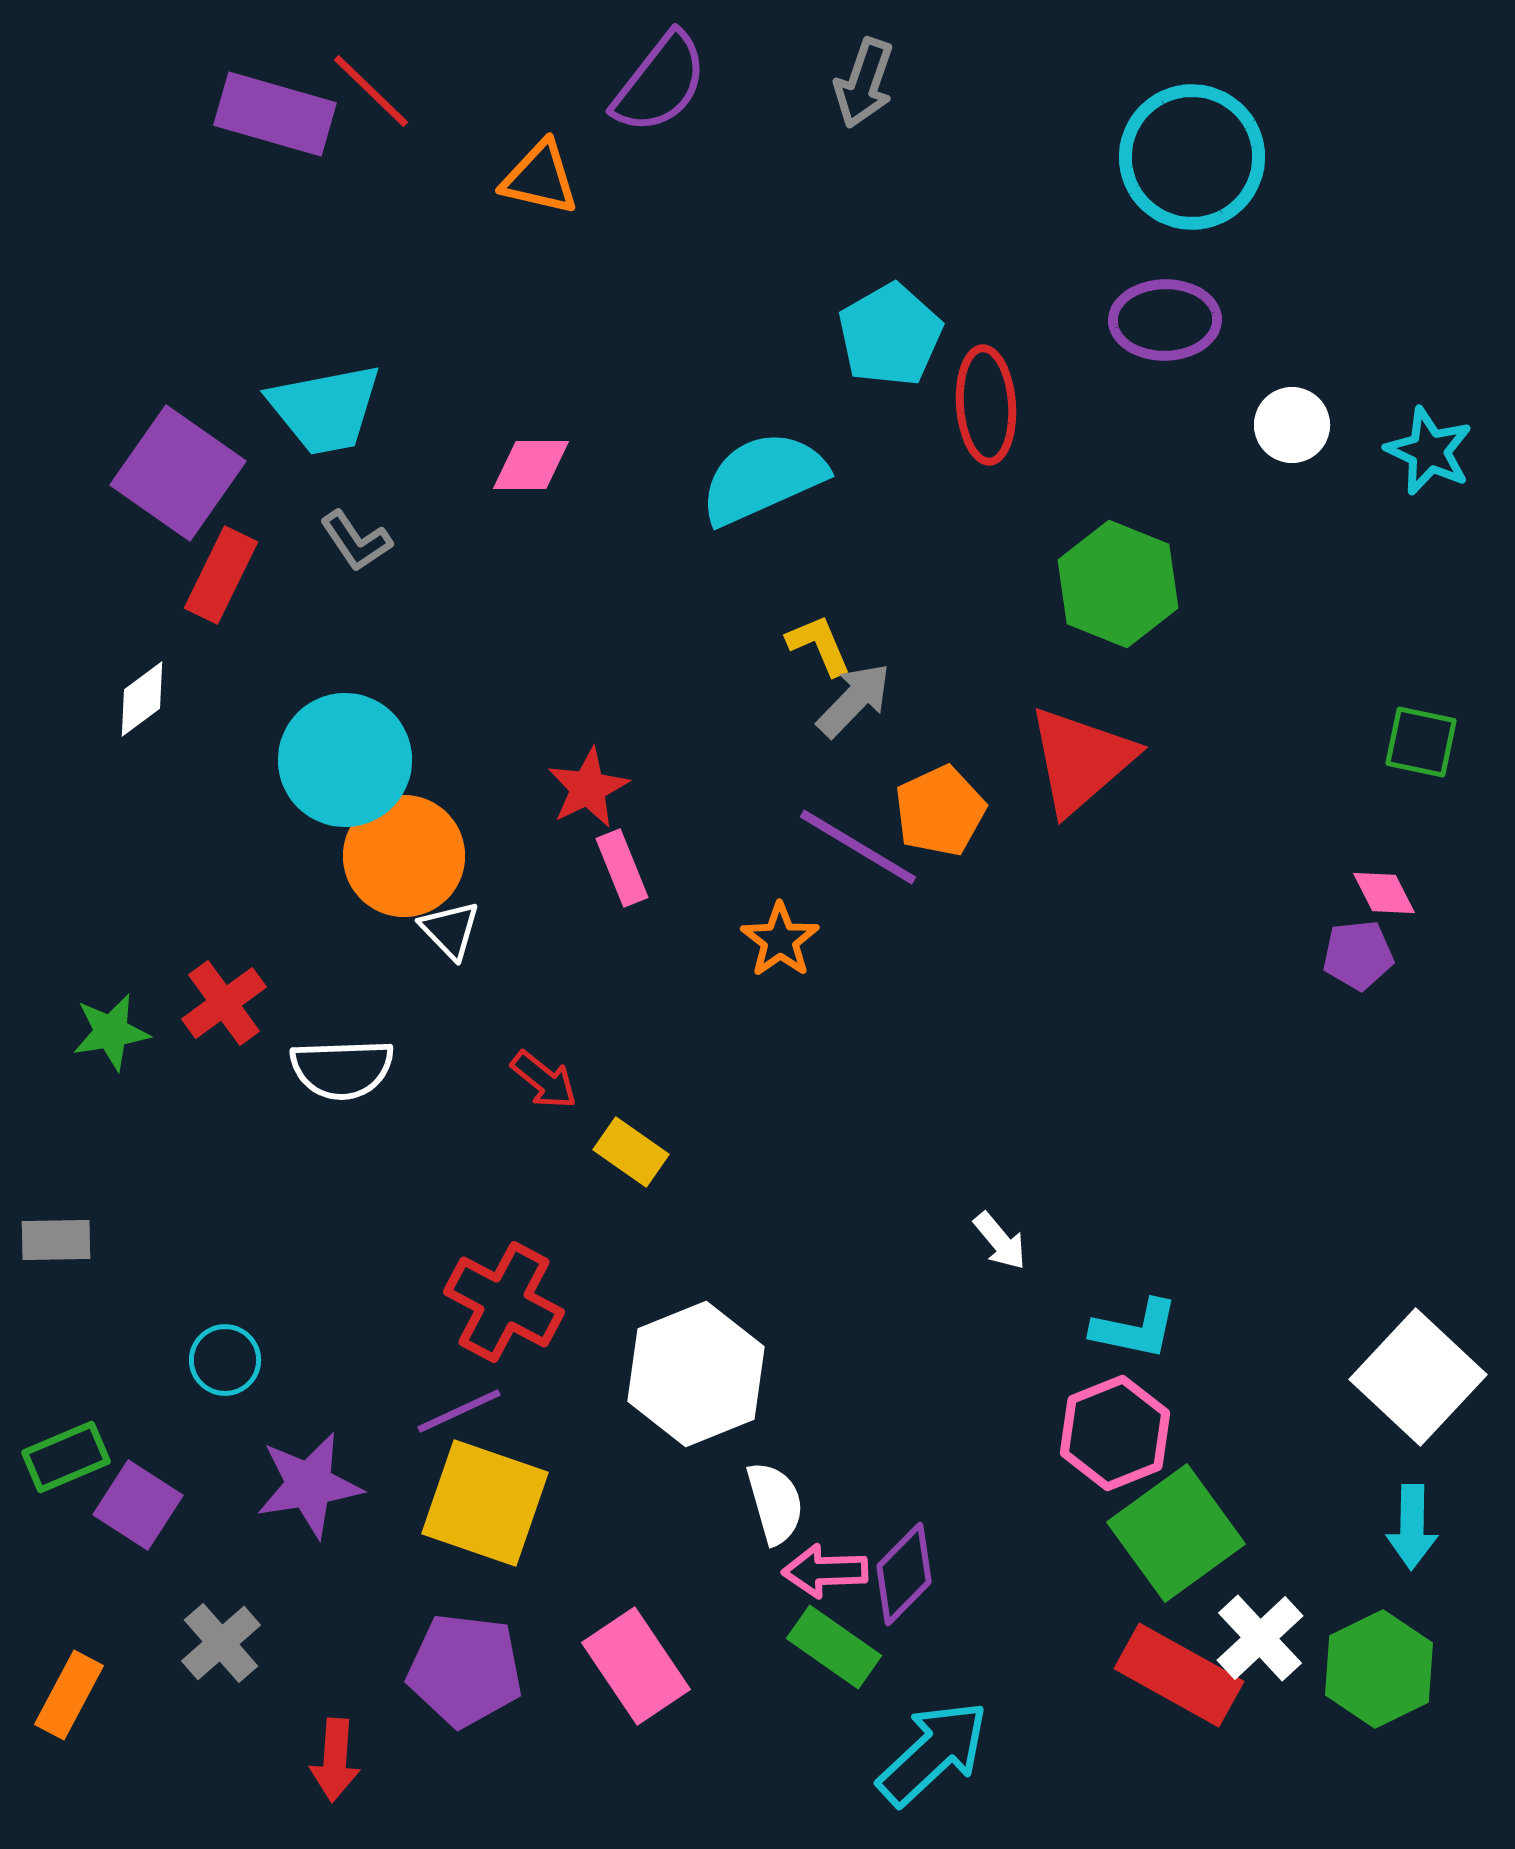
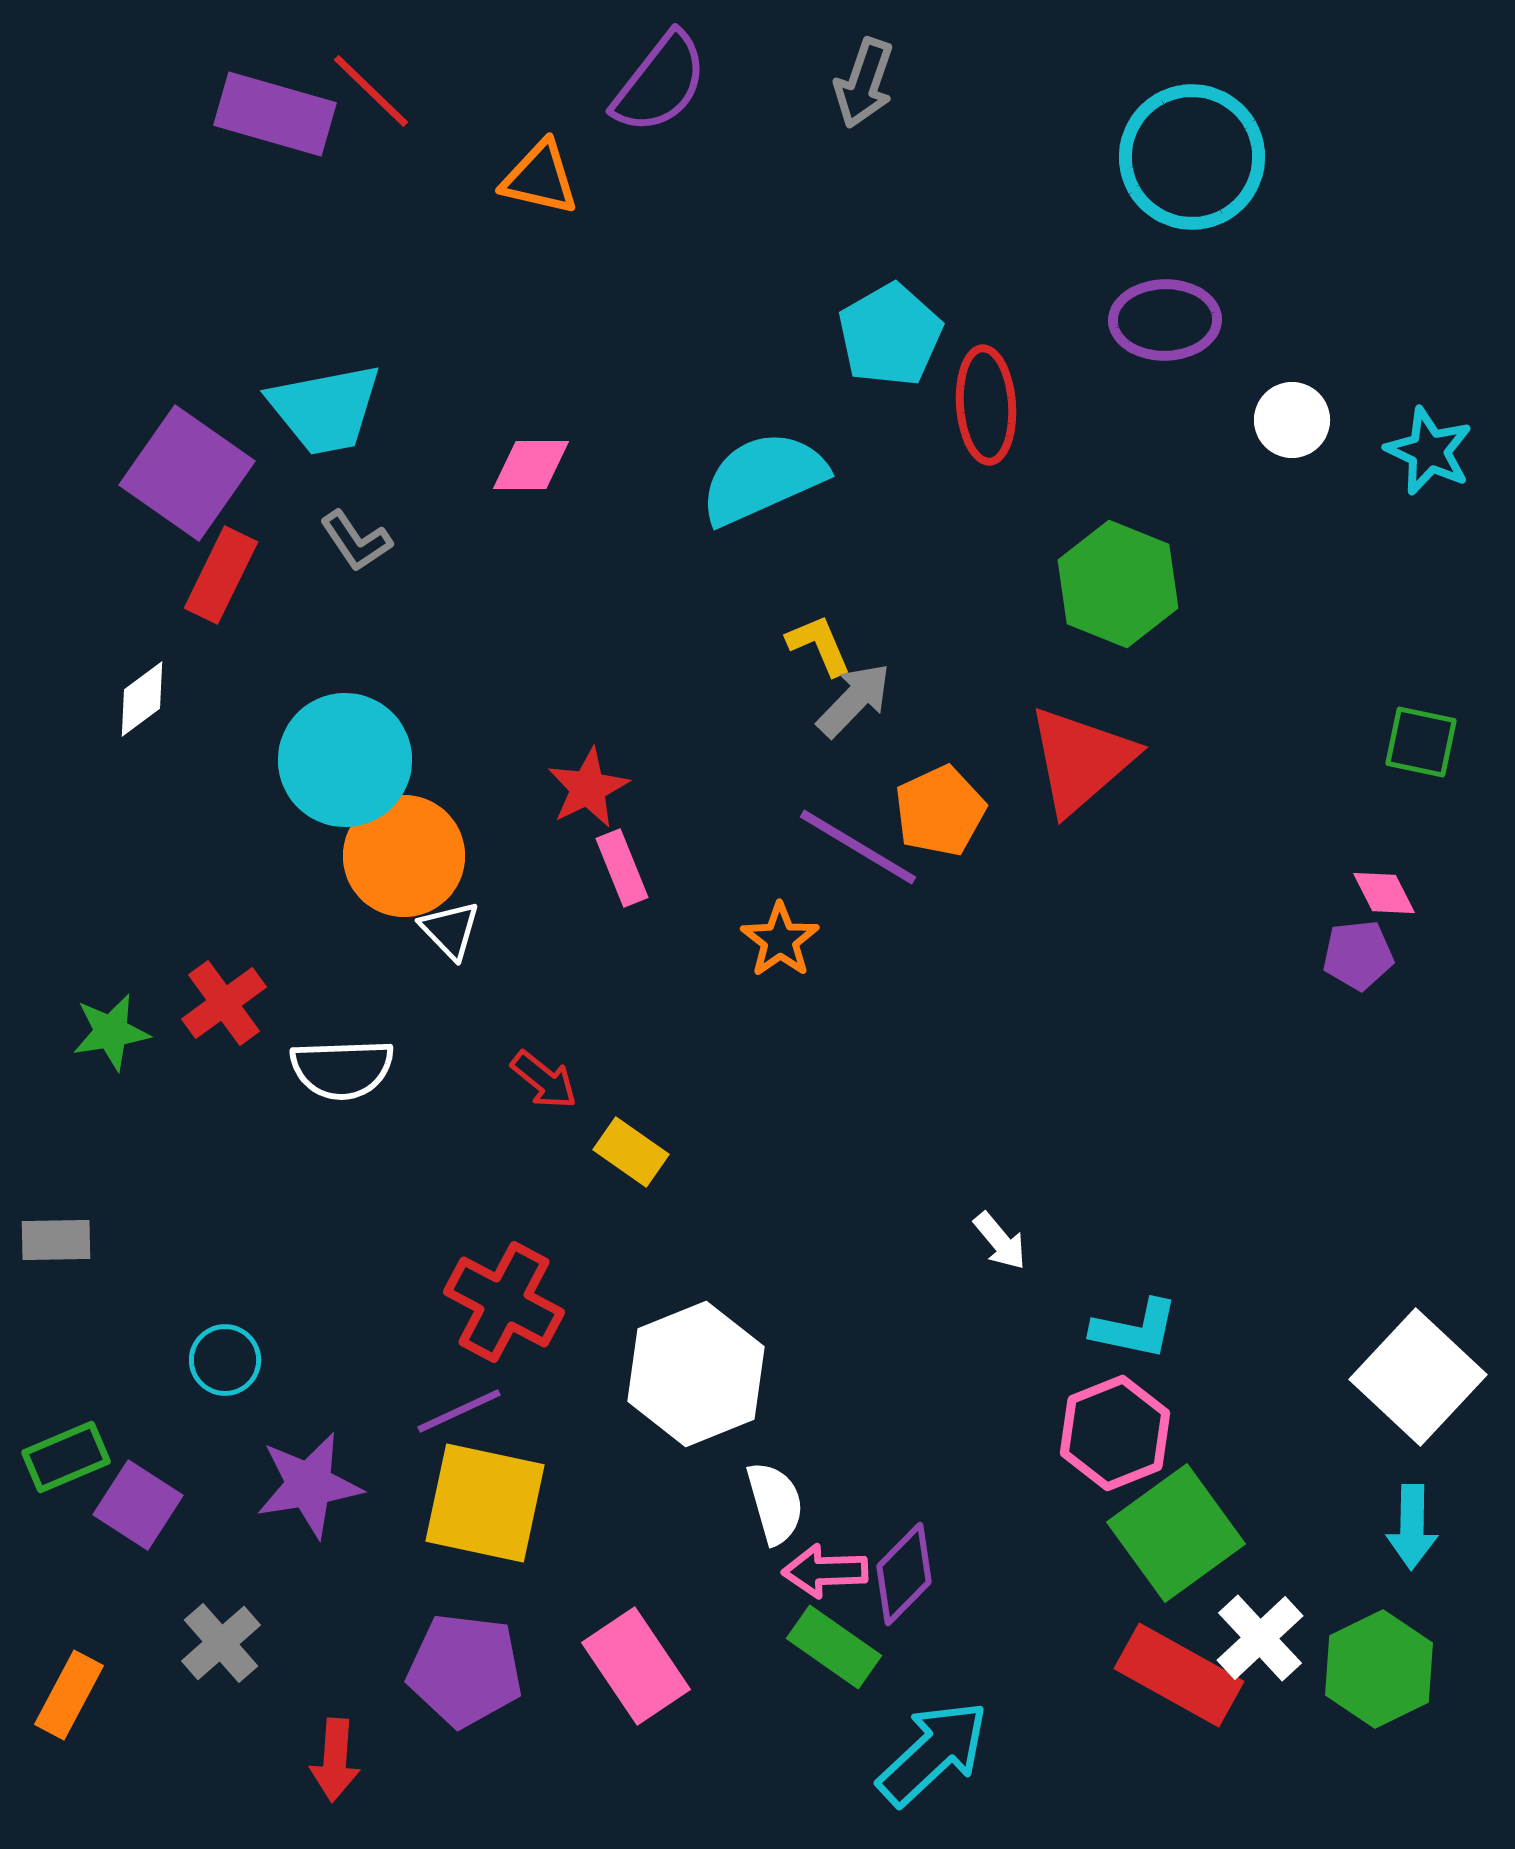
white circle at (1292, 425): moved 5 px up
purple square at (178, 473): moved 9 px right
yellow square at (485, 1503): rotated 7 degrees counterclockwise
